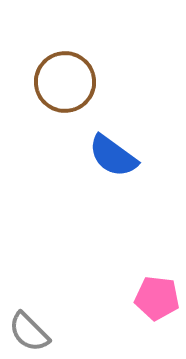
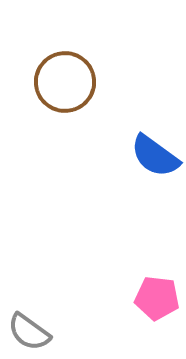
blue semicircle: moved 42 px right
gray semicircle: rotated 9 degrees counterclockwise
